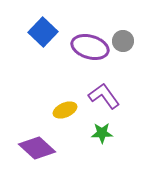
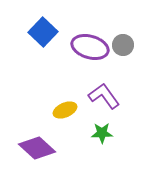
gray circle: moved 4 px down
